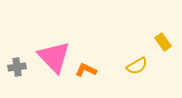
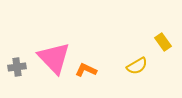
pink triangle: moved 1 px down
